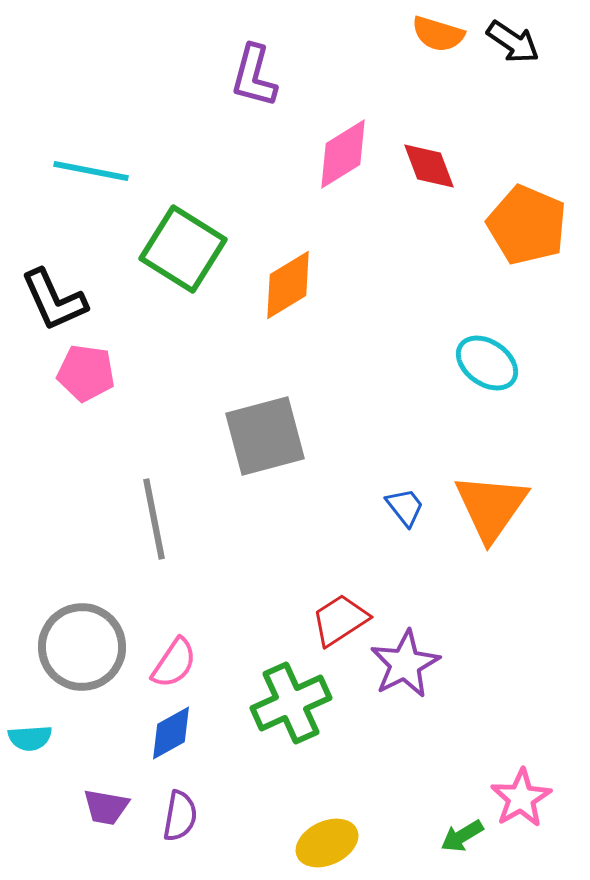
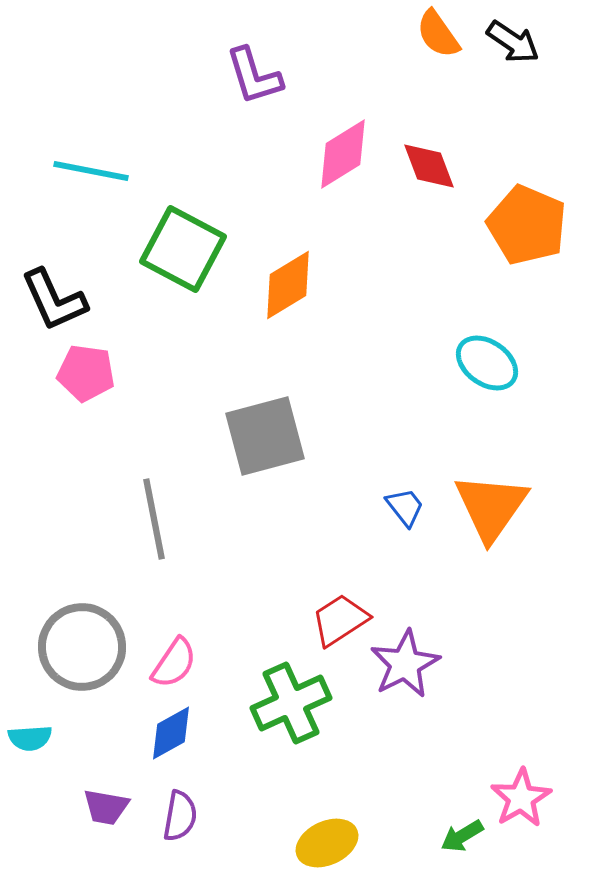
orange semicircle: rotated 38 degrees clockwise
purple L-shape: rotated 32 degrees counterclockwise
green square: rotated 4 degrees counterclockwise
